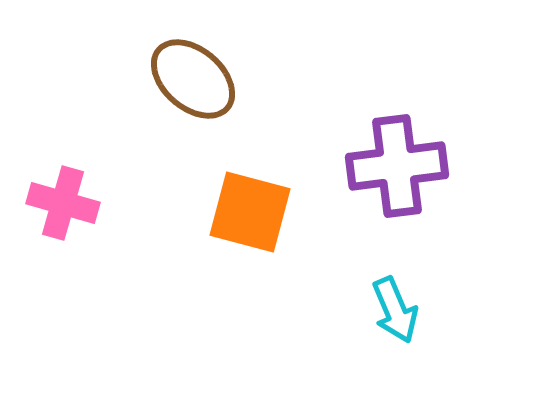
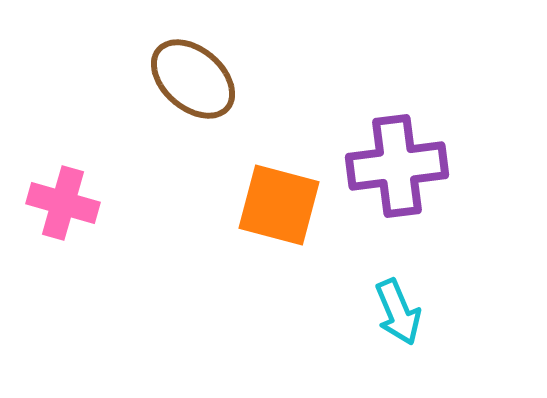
orange square: moved 29 px right, 7 px up
cyan arrow: moved 3 px right, 2 px down
